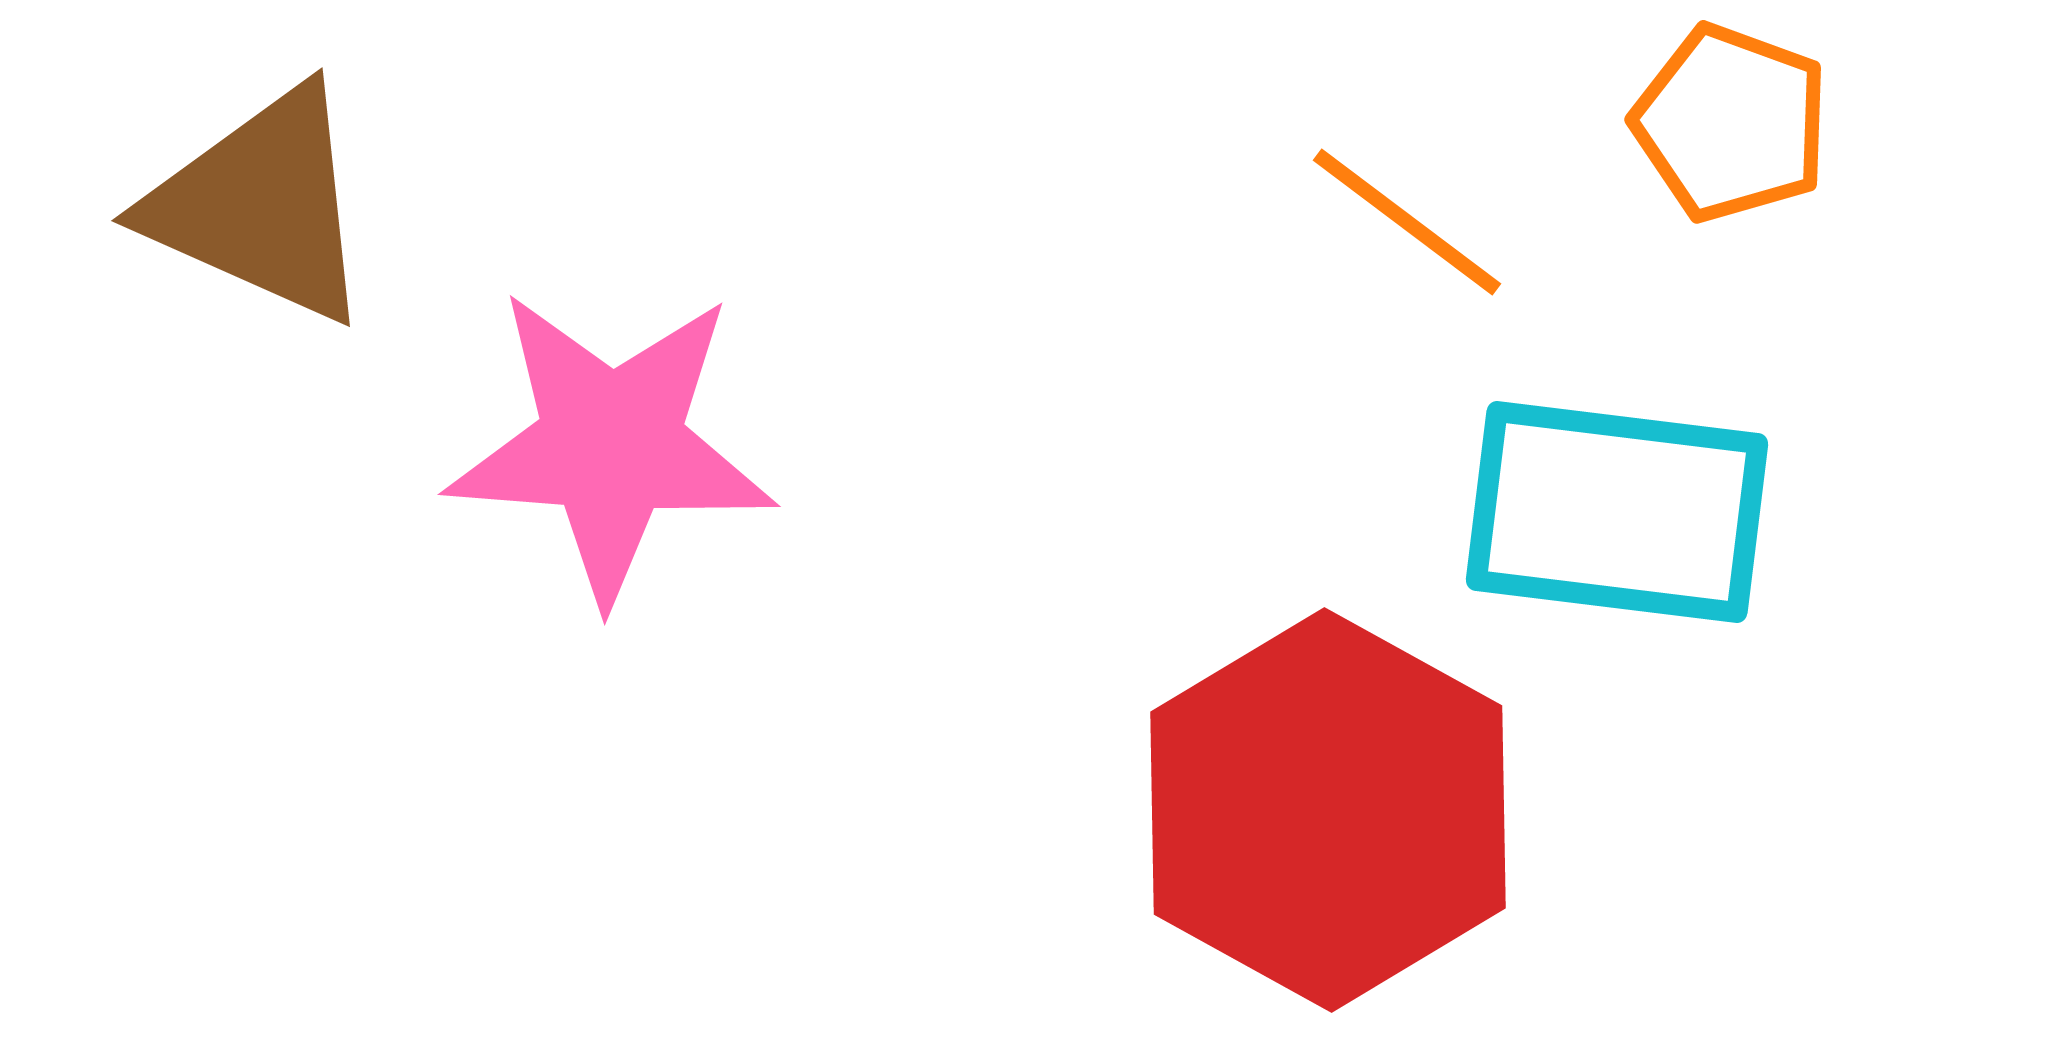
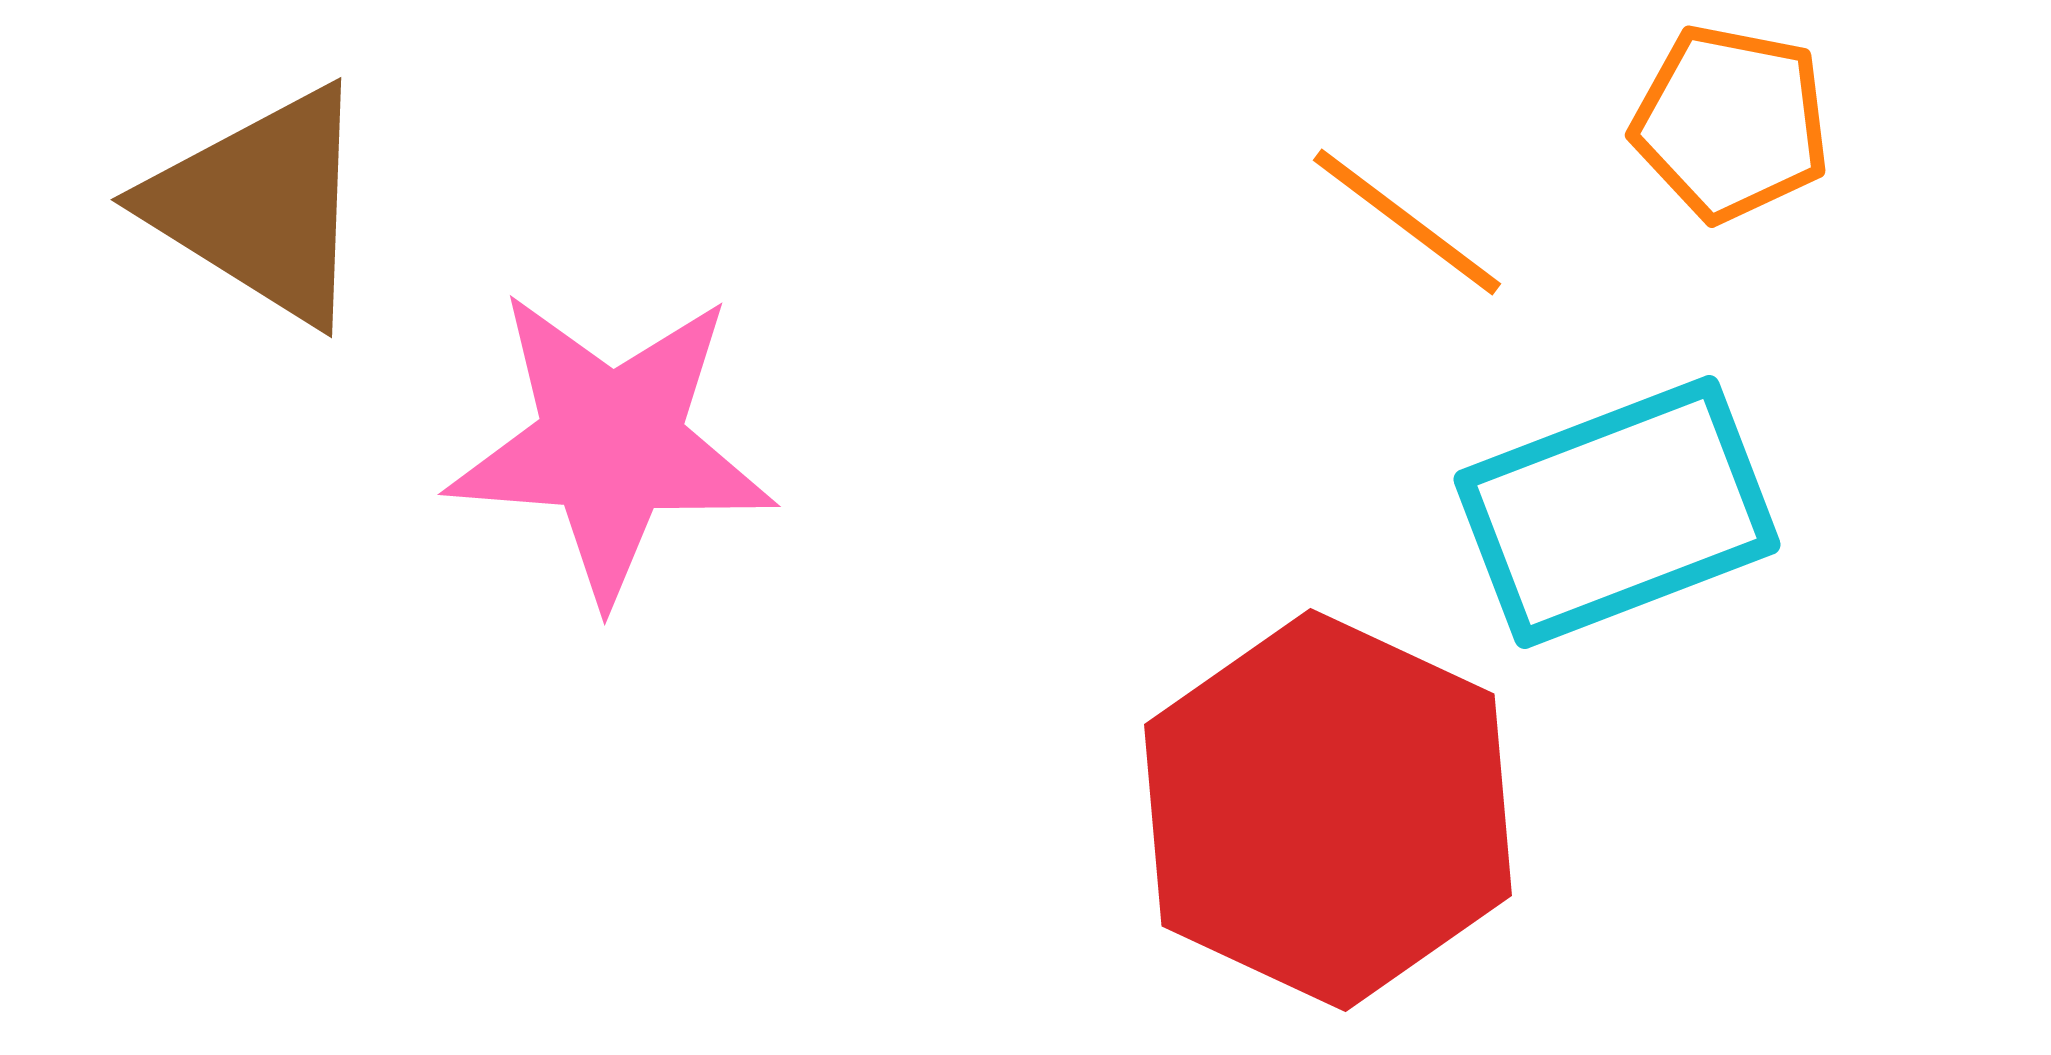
orange pentagon: rotated 9 degrees counterclockwise
brown triangle: rotated 8 degrees clockwise
cyan rectangle: rotated 28 degrees counterclockwise
red hexagon: rotated 4 degrees counterclockwise
